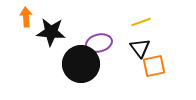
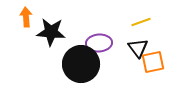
purple ellipse: rotated 10 degrees clockwise
black triangle: moved 2 px left
orange square: moved 1 px left, 4 px up
